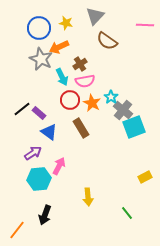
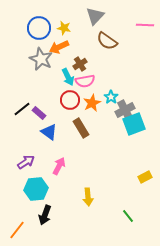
yellow star: moved 2 px left, 5 px down
cyan arrow: moved 6 px right
orange star: rotated 18 degrees clockwise
gray cross: moved 2 px right; rotated 24 degrees clockwise
cyan square: moved 3 px up
purple arrow: moved 7 px left, 9 px down
cyan hexagon: moved 3 px left, 10 px down
green line: moved 1 px right, 3 px down
